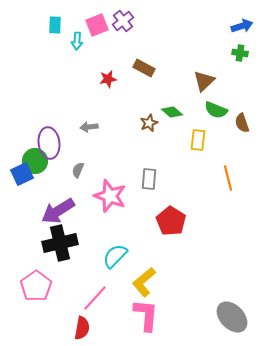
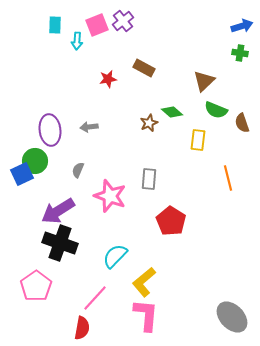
purple ellipse: moved 1 px right, 13 px up
black cross: rotated 32 degrees clockwise
